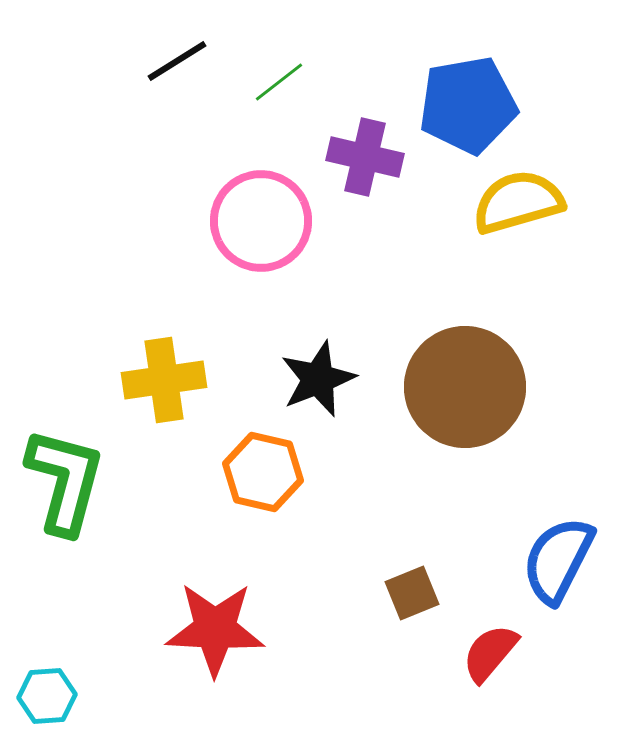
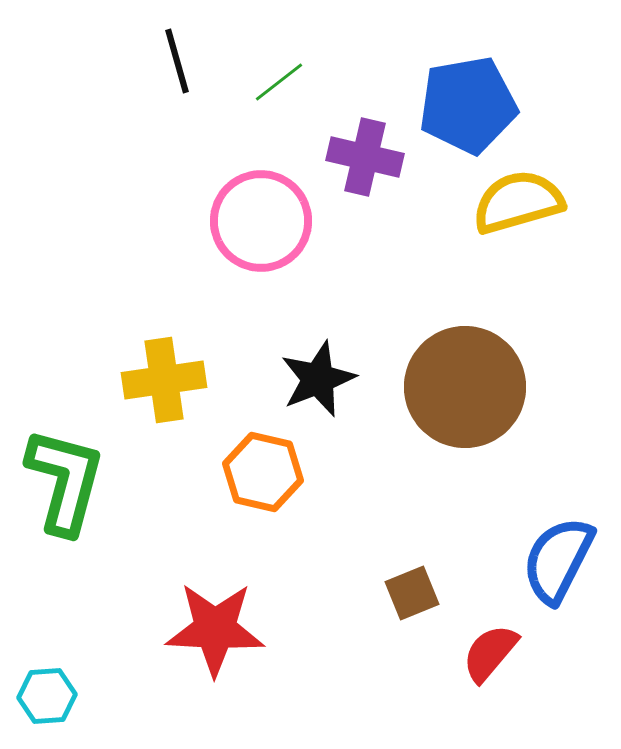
black line: rotated 74 degrees counterclockwise
